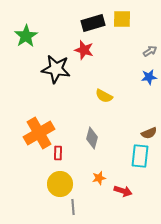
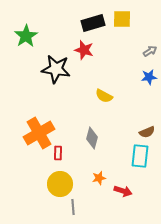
brown semicircle: moved 2 px left, 1 px up
